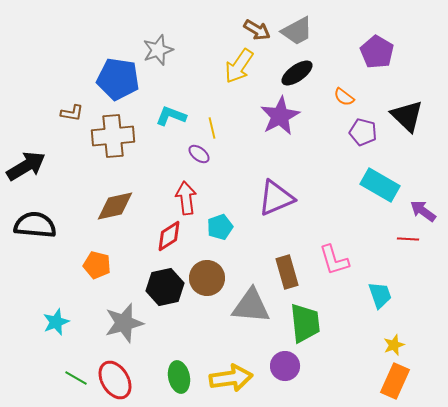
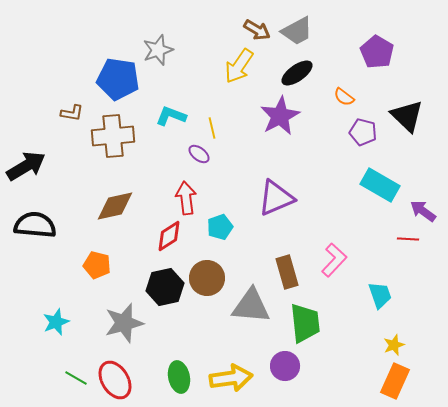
pink L-shape at (334, 260): rotated 120 degrees counterclockwise
